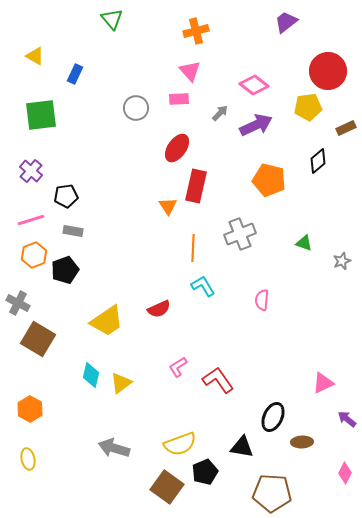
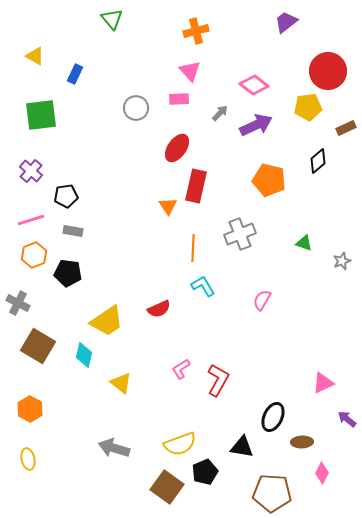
black pentagon at (65, 270): moved 3 px right, 3 px down; rotated 28 degrees clockwise
pink semicircle at (262, 300): rotated 25 degrees clockwise
brown square at (38, 339): moved 7 px down
pink L-shape at (178, 367): moved 3 px right, 2 px down
cyan diamond at (91, 375): moved 7 px left, 20 px up
red L-shape at (218, 380): rotated 64 degrees clockwise
yellow triangle at (121, 383): rotated 45 degrees counterclockwise
pink diamond at (345, 473): moved 23 px left
